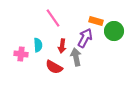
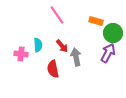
pink line: moved 4 px right, 3 px up
green circle: moved 1 px left, 2 px down
purple arrow: moved 23 px right, 15 px down
red arrow: rotated 48 degrees counterclockwise
red semicircle: moved 1 px left, 2 px down; rotated 48 degrees clockwise
